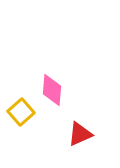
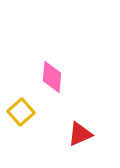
pink diamond: moved 13 px up
